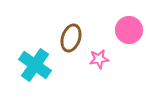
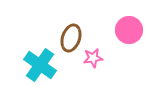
pink star: moved 6 px left, 1 px up
cyan cross: moved 5 px right
